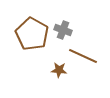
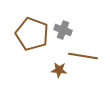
brown pentagon: rotated 8 degrees counterclockwise
brown line: rotated 16 degrees counterclockwise
